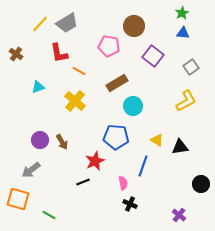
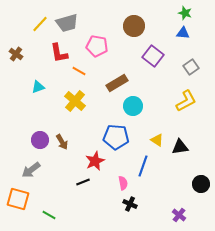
green star: moved 3 px right; rotated 24 degrees counterclockwise
gray trapezoid: rotated 15 degrees clockwise
pink pentagon: moved 12 px left
